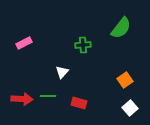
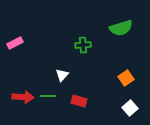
green semicircle: rotated 35 degrees clockwise
pink rectangle: moved 9 px left
white triangle: moved 3 px down
orange square: moved 1 px right, 2 px up
red arrow: moved 1 px right, 2 px up
red rectangle: moved 2 px up
